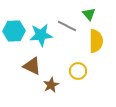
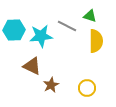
green triangle: moved 1 px right, 2 px down; rotated 32 degrees counterclockwise
cyan hexagon: moved 1 px up
cyan star: moved 1 px down
yellow circle: moved 9 px right, 17 px down
